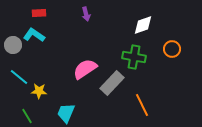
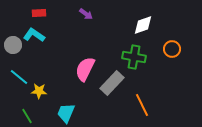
purple arrow: rotated 40 degrees counterclockwise
pink semicircle: rotated 30 degrees counterclockwise
